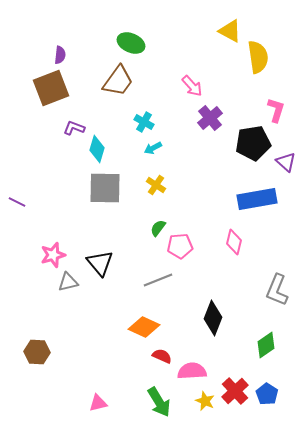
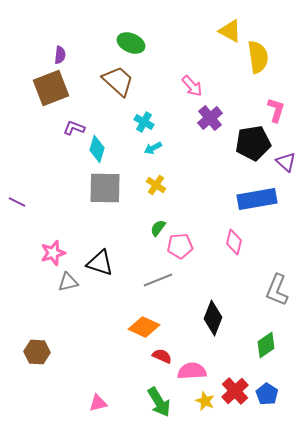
brown trapezoid: rotated 84 degrees counterclockwise
pink star: moved 2 px up
black triangle: rotated 32 degrees counterclockwise
